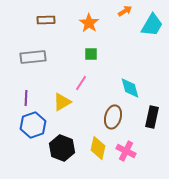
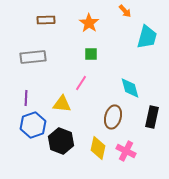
orange arrow: rotated 80 degrees clockwise
cyan trapezoid: moved 5 px left, 12 px down; rotated 15 degrees counterclockwise
yellow triangle: moved 2 px down; rotated 36 degrees clockwise
black hexagon: moved 1 px left, 7 px up
